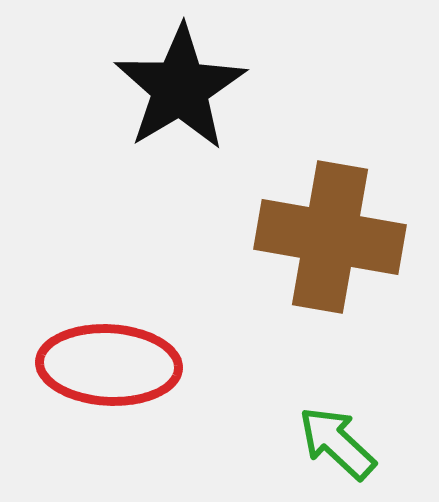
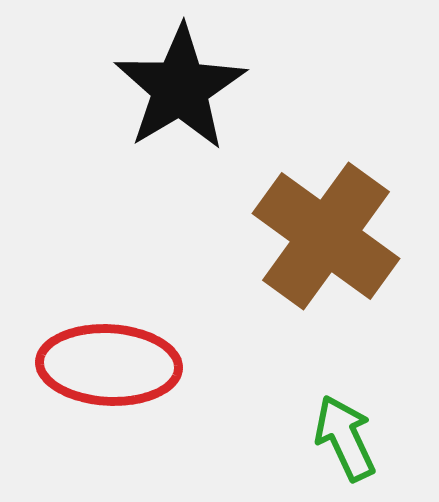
brown cross: moved 4 px left, 1 px up; rotated 26 degrees clockwise
green arrow: moved 8 px right, 5 px up; rotated 22 degrees clockwise
